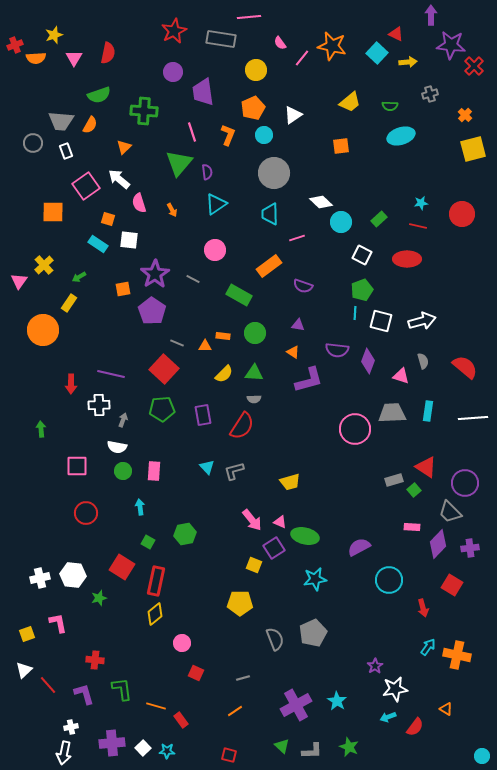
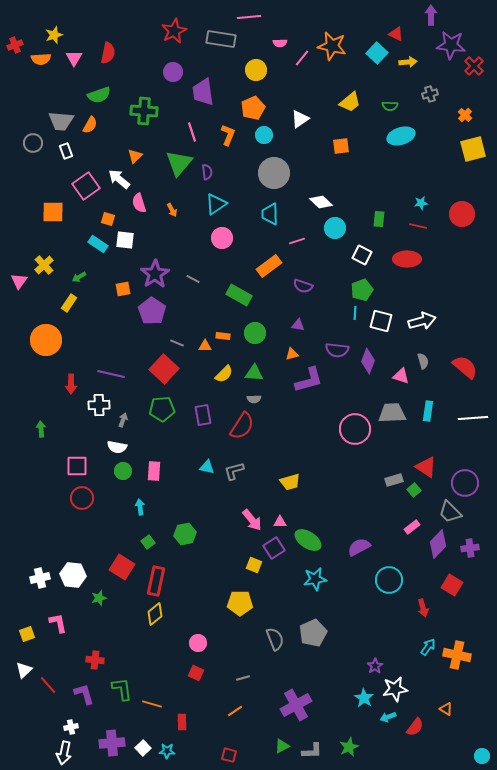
pink semicircle at (280, 43): rotated 56 degrees counterclockwise
orange semicircle at (36, 58): moved 5 px right, 1 px down
white triangle at (293, 115): moved 7 px right, 4 px down
orange triangle at (124, 147): moved 11 px right, 9 px down
green rectangle at (379, 219): rotated 42 degrees counterclockwise
cyan circle at (341, 222): moved 6 px left, 6 px down
pink line at (297, 238): moved 3 px down
white square at (129, 240): moved 4 px left
pink circle at (215, 250): moved 7 px right, 12 px up
orange circle at (43, 330): moved 3 px right, 10 px down
orange triangle at (293, 352): moved 1 px left, 2 px down; rotated 48 degrees counterclockwise
cyan triangle at (207, 467): rotated 35 degrees counterclockwise
red circle at (86, 513): moved 4 px left, 15 px up
pink triangle at (280, 522): rotated 24 degrees counterclockwise
pink rectangle at (412, 527): rotated 42 degrees counterclockwise
green ellipse at (305, 536): moved 3 px right, 4 px down; rotated 20 degrees clockwise
green square at (148, 542): rotated 24 degrees clockwise
pink circle at (182, 643): moved 16 px right
cyan star at (337, 701): moved 27 px right, 3 px up
orange line at (156, 706): moved 4 px left, 2 px up
red rectangle at (181, 720): moved 1 px right, 2 px down; rotated 35 degrees clockwise
green triangle at (282, 746): rotated 49 degrees clockwise
green star at (349, 747): rotated 24 degrees clockwise
